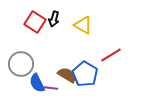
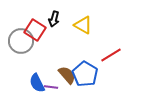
red square: moved 8 px down
gray circle: moved 23 px up
brown semicircle: rotated 18 degrees clockwise
purple line: moved 1 px up
